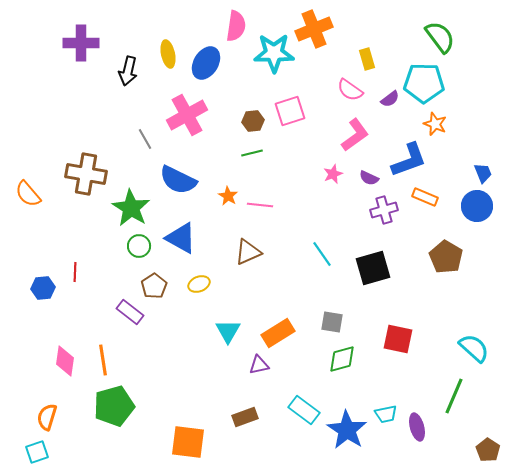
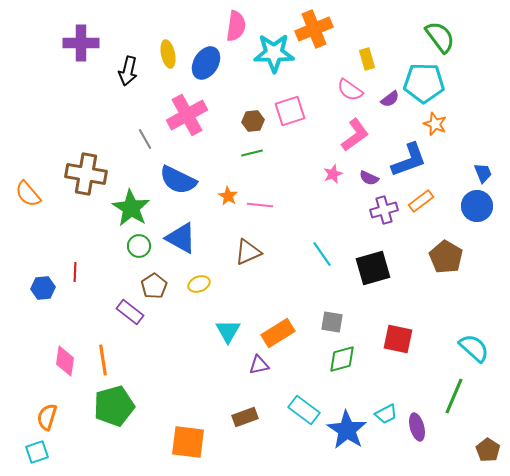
orange rectangle at (425, 197): moved 4 px left, 4 px down; rotated 60 degrees counterclockwise
cyan trapezoid at (386, 414): rotated 15 degrees counterclockwise
